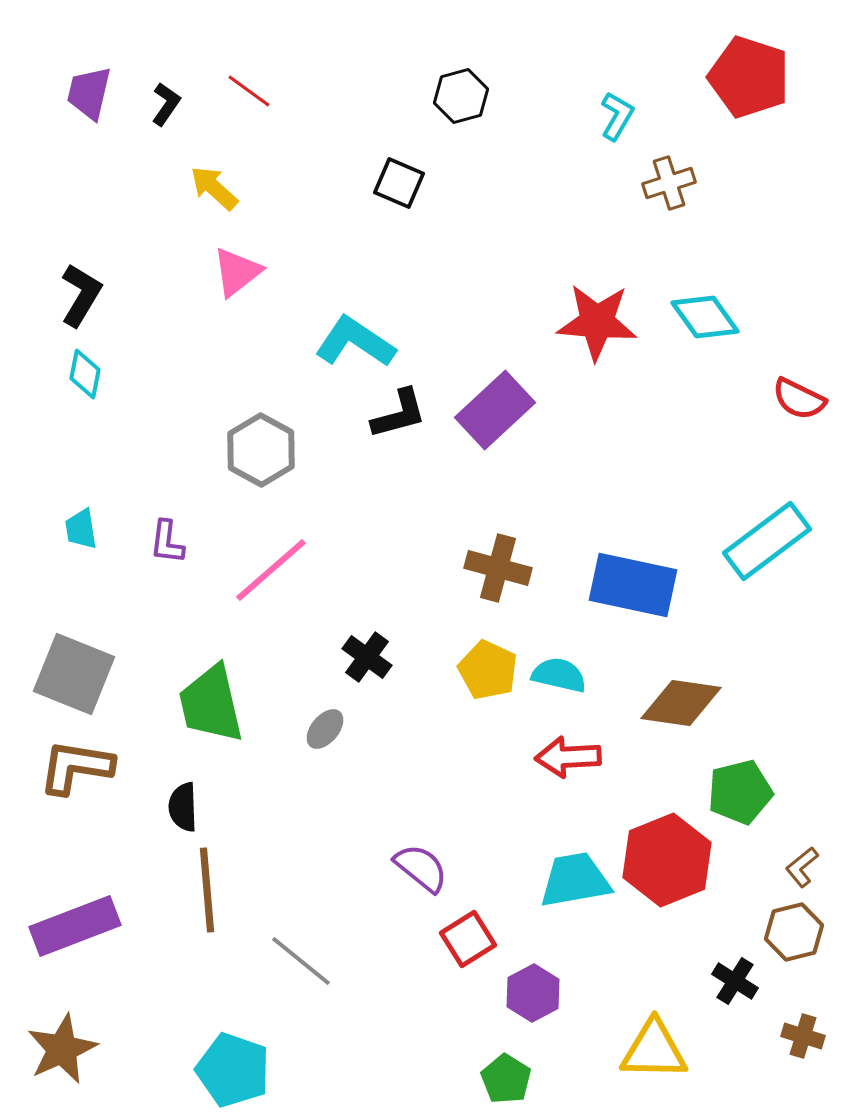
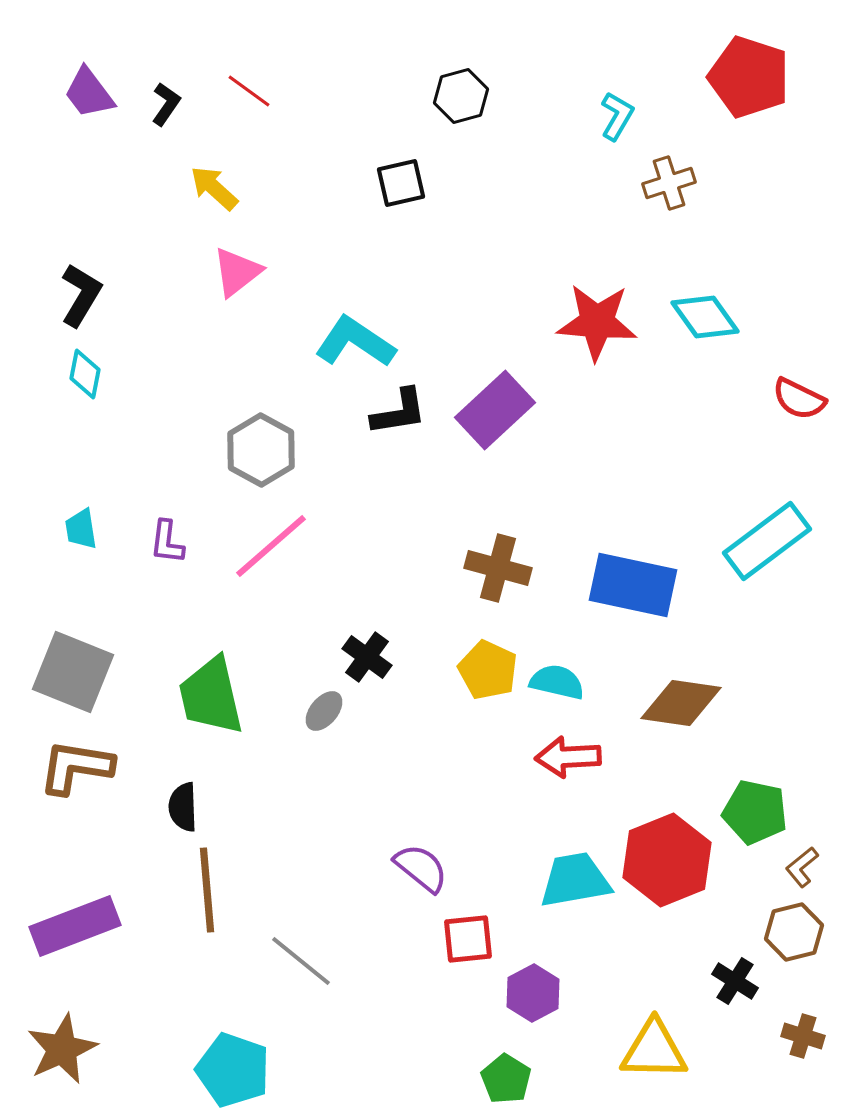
purple trapezoid at (89, 93): rotated 50 degrees counterclockwise
black square at (399, 183): moved 2 px right; rotated 36 degrees counterclockwise
black L-shape at (399, 414): moved 2 px up; rotated 6 degrees clockwise
pink line at (271, 570): moved 24 px up
gray square at (74, 674): moved 1 px left, 2 px up
cyan semicircle at (559, 675): moved 2 px left, 7 px down
green trapezoid at (211, 704): moved 8 px up
gray ellipse at (325, 729): moved 1 px left, 18 px up
green pentagon at (740, 792): moved 15 px right, 20 px down; rotated 26 degrees clockwise
red square at (468, 939): rotated 26 degrees clockwise
